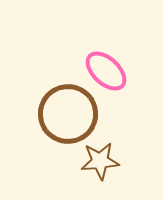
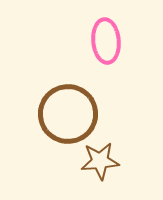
pink ellipse: moved 30 px up; rotated 42 degrees clockwise
